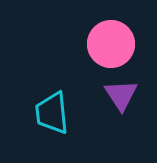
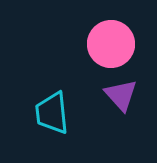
purple triangle: rotated 9 degrees counterclockwise
